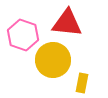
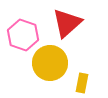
red triangle: rotated 48 degrees counterclockwise
yellow circle: moved 3 px left, 3 px down
